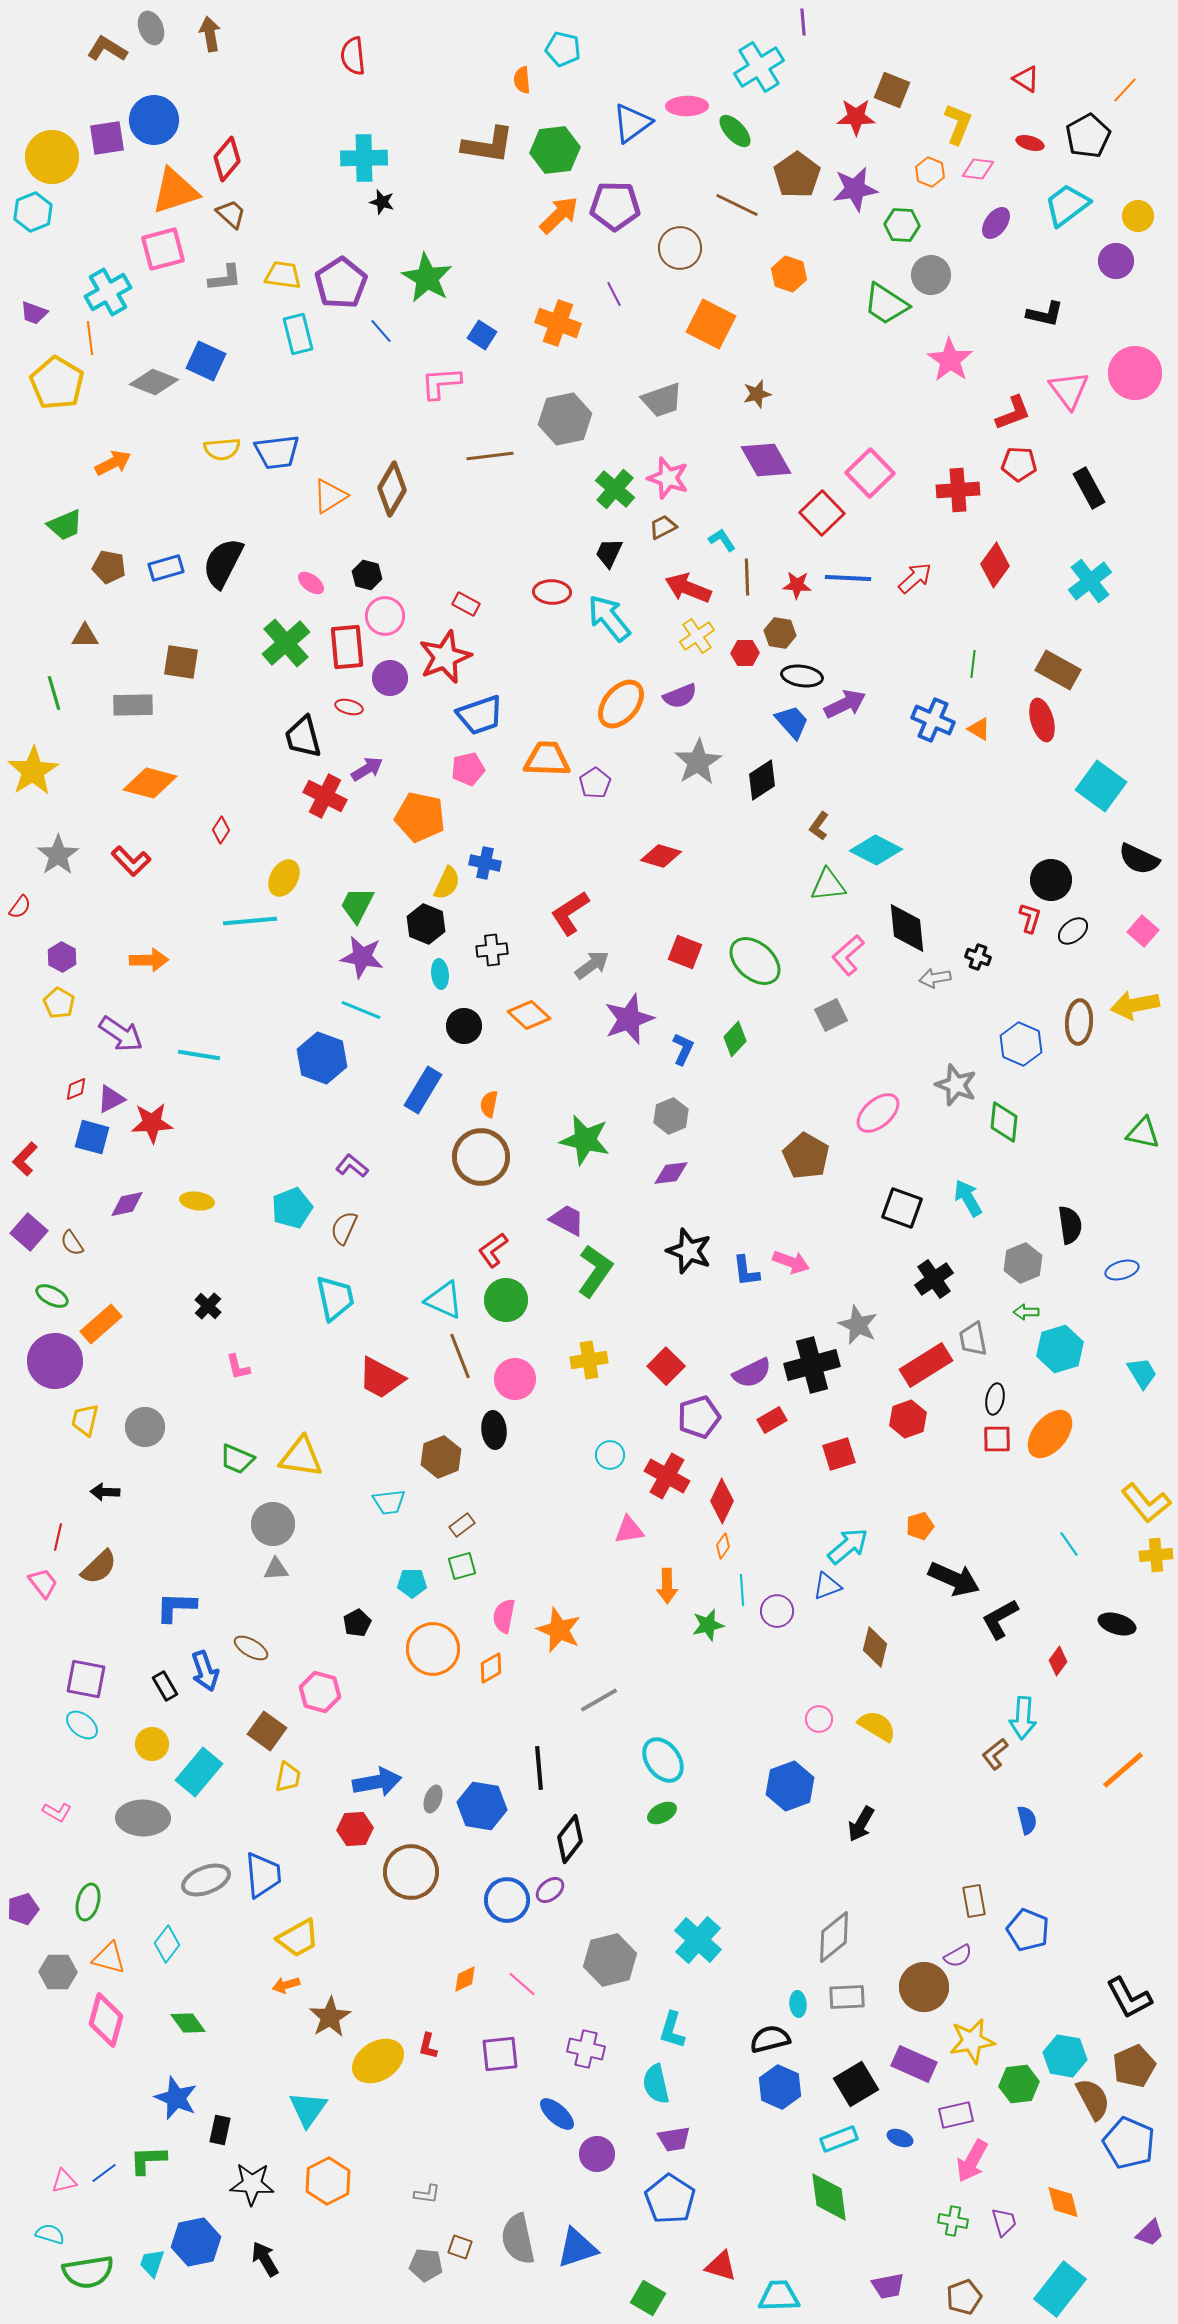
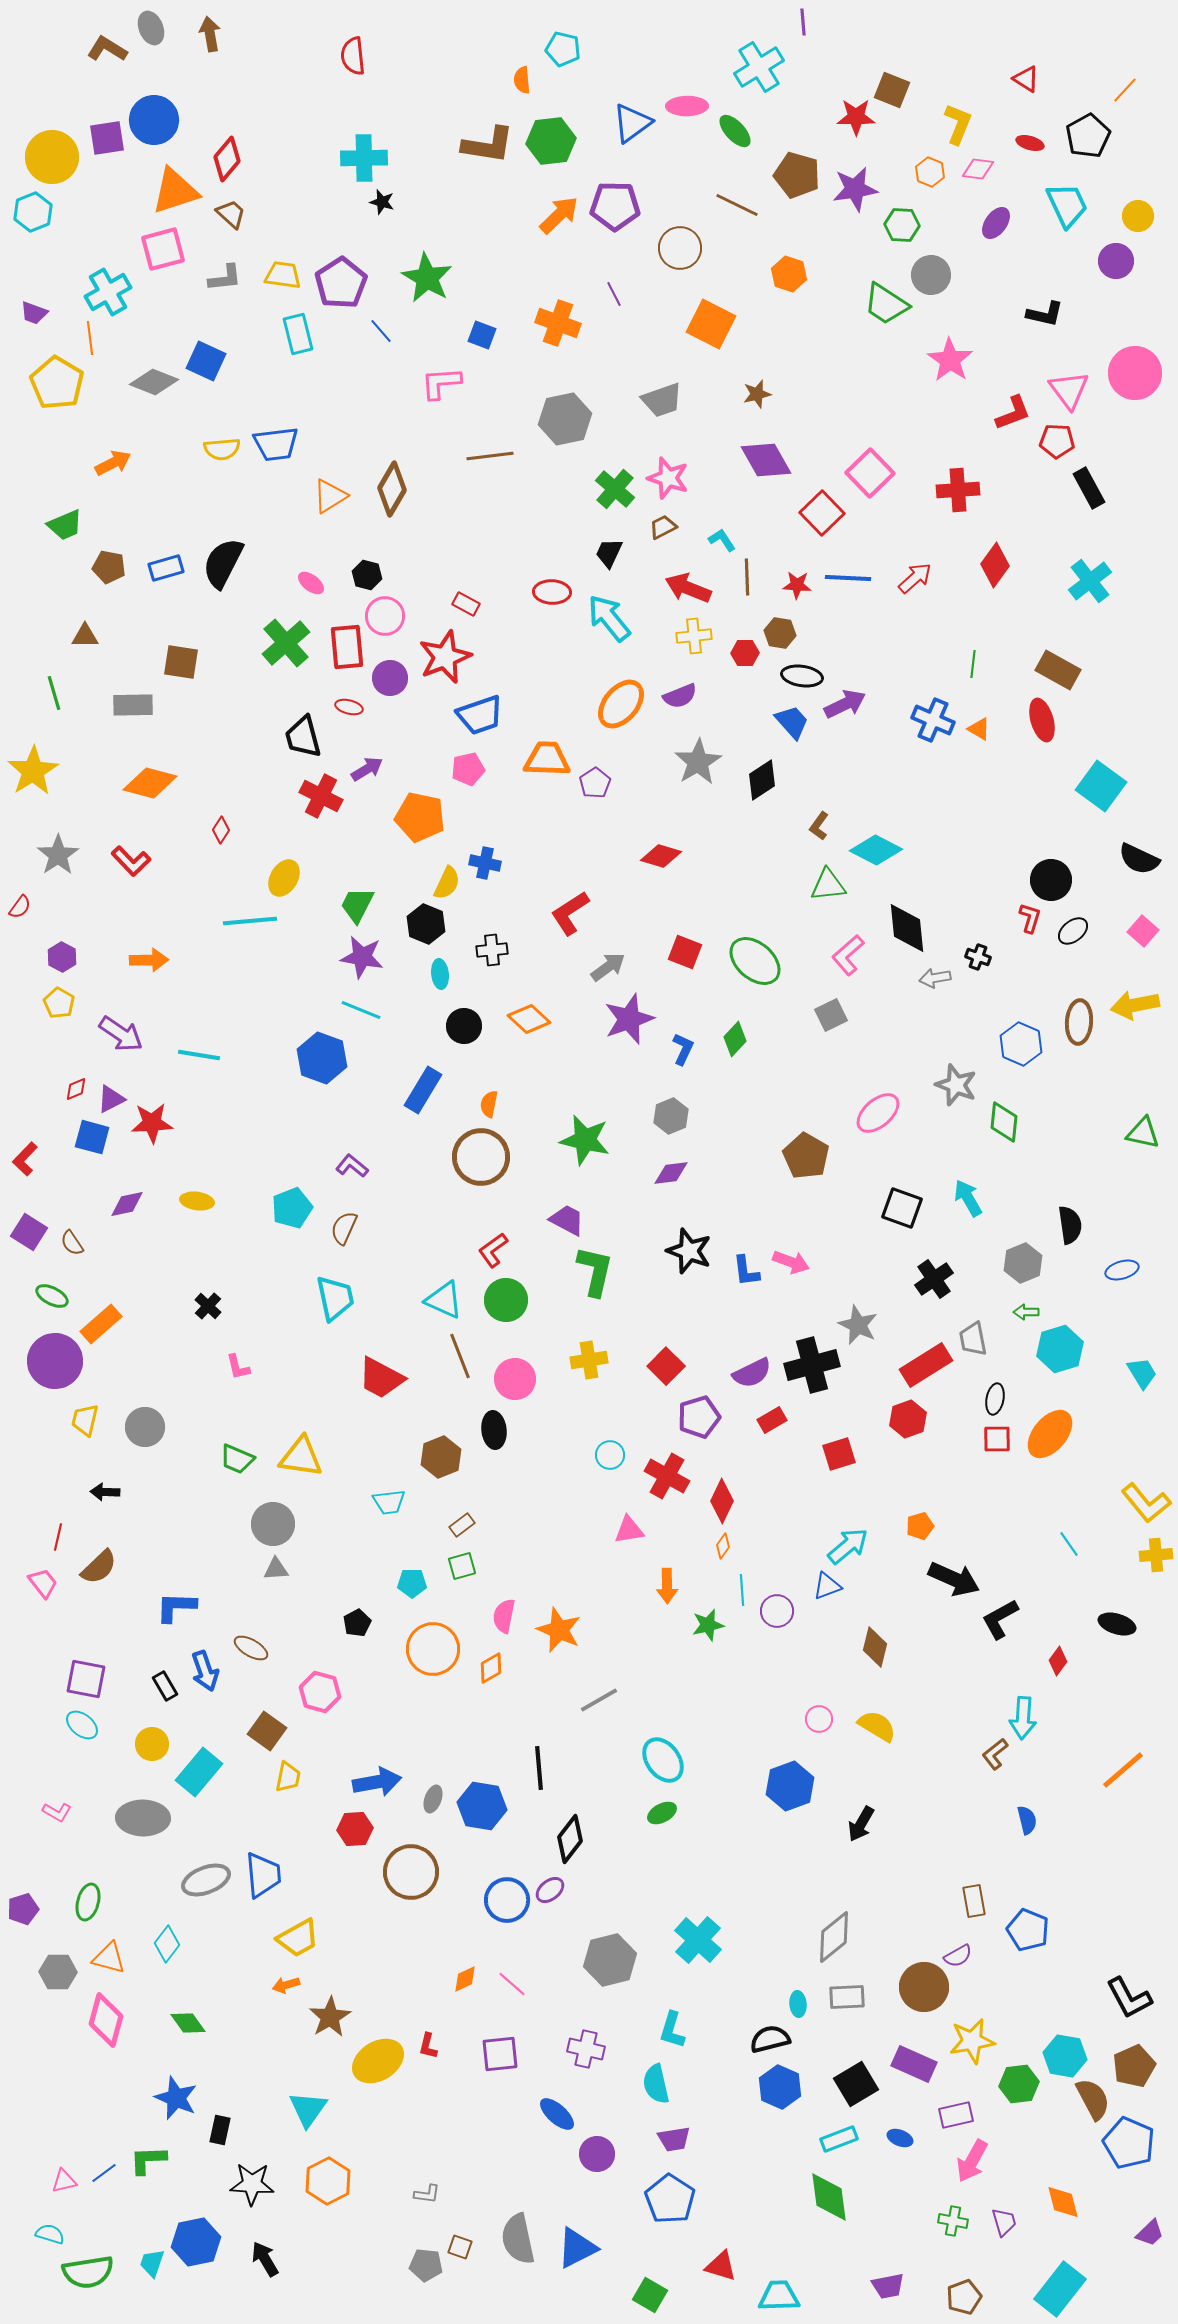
green hexagon at (555, 150): moved 4 px left, 9 px up
brown pentagon at (797, 175): rotated 21 degrees counterclockwise
cyan trapezoid at (1067, 205): rotated 102 degrees clockwise
blue square at (482, 335): rotated 12 degrees counterclockwise
blue trapezoid at (277, 452): moved 1 px left, 8 px up
red pentagon at (1019, 464): moved 38 px right, 23 px up
yellow cross at (697, 636): moved 3 px left; rotated 28 degrees clockwise
red cross at (325, 796): moved 4 px left
gray arrow at (592, 965): moved 16 px right, 2 px down
orange diamond at (529, 1015): moved 4 px down
purple square at (29, 1232): rotated 9 degrees counterclockwise
green L-shape at (595, 1271): rotated 22 degrees counterclockwise
pink line at (522, 1984): moved 10 px left
blue triangle at (577, 2248): rotated 9 degrees counterclockwise
green square at (648, 2298): moved 2 px right, 3 px up
